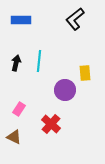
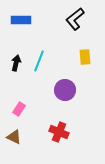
cyan line: rotated 15 degrees clockwise
yellow rectangle: moved 16 px up
red cross: moved 8 px right, 8 px down; rotated 18 degrees counterclockwise
